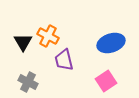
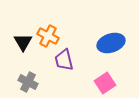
pink square: moved 1 px left, 2 px down
